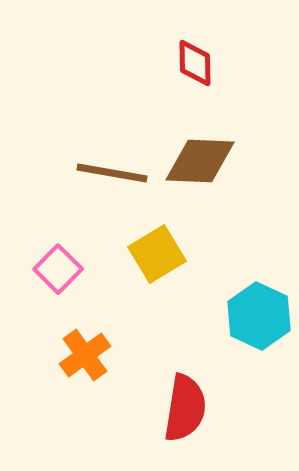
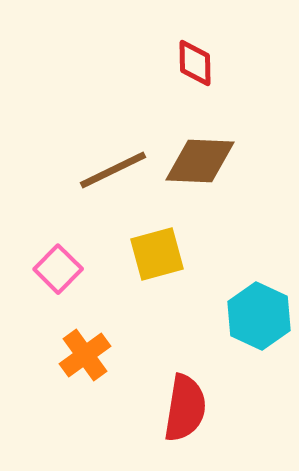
brown line: moved 1 px right, 3 px up; rotated 36 degrees counterclockwise
yellow square: rotated 16 degrees clockwise
